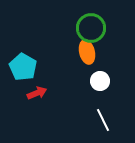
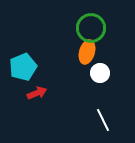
orange ellipse: rotated 30 degrees clockwise
cyan pentagon: rotated 20 degrees clockwise
white circle: moved 8 px up
